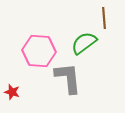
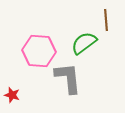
brown line: moved 2 px right, 2 px down
red star: moved 3 px down
